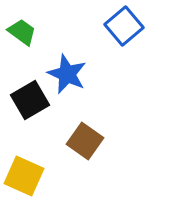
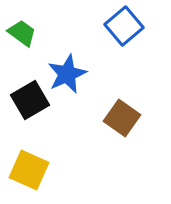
green trapezoid: moved 1 px down
blue star: rotated 24 degrees clockwise
brown square: moved 37 px right, 23 px up
yellow square: moved 5 px right, 6 px up
